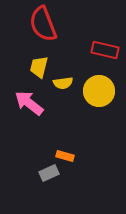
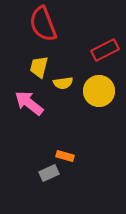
red rectangle: rotated 40 degrees counterclockwise
